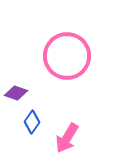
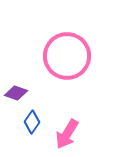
pink arrow: moved 4 px up
